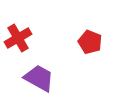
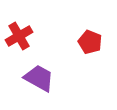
red cross: moved 1 px right, 2 px up
